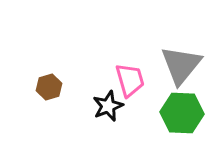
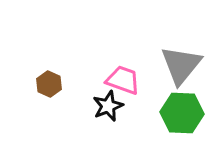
pink trapezoid: moved 7 px left; rotated 54 degrees counterclockwise
brown hexagon: moved 3 px up; rotated 20 degrees counterclockwise
